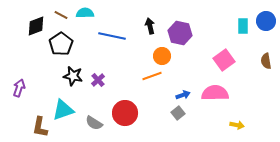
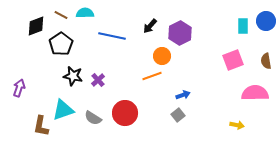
black arrow: rotated 126 degrees counterclockwise
purple hexagon: rotated 20 degrees clockwise
pink square: moved 9 px right; rotated 15 degrees clockwise
pink semicircle: moved 40 px right
gray square: moved 2 px down
gray semicircle: moved 1 px left, 5 px up
brown L-shape: moved 1 px right, 1 px up
